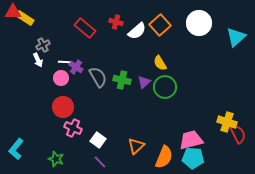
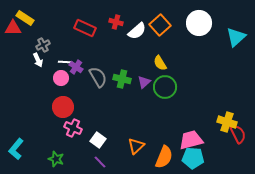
red triangle: moved 16 px down
red rectangle: rotated 15 degrees counterclockwise
green cross: moved 1 px up
